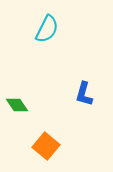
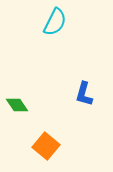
cyan semicircle: moved 8 px right, 7 px up
